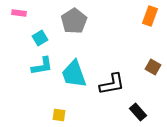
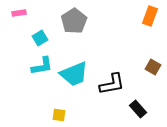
pink rectangle: rotated 16 degrees counterclockwise
cyan trapezoid: rotated 92 degrees counterclockwise
black rectangle: moved 3 px up
